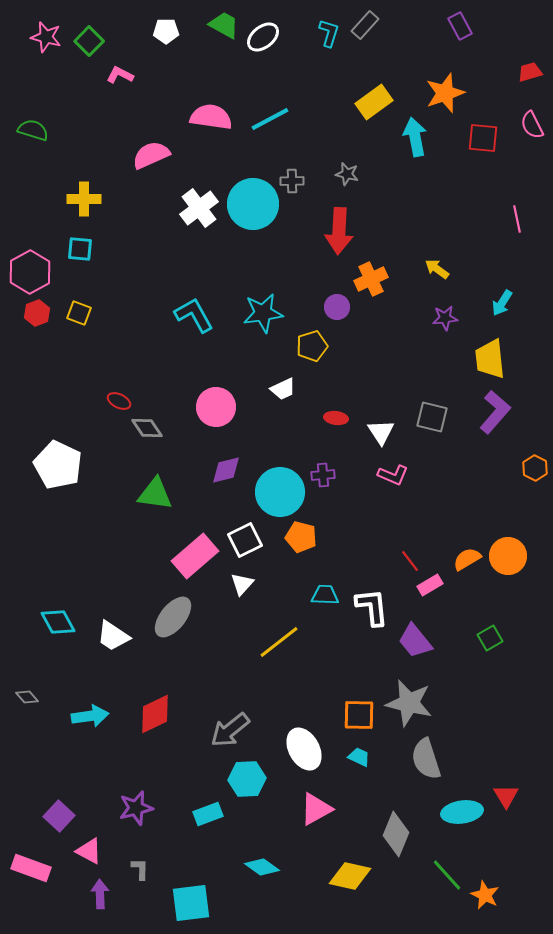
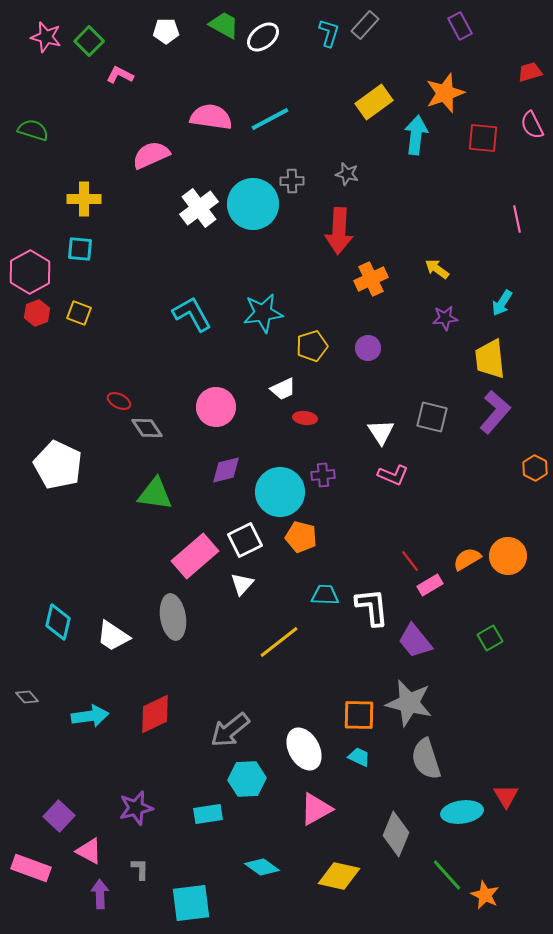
cyan arrow at (415, 137): moved 1 px right, 2 px up; rotated 18 degrees clockwise
purple circle at (337, 307): moved 31 px right, 41 px down
cyan L-shape at (194, 315): moved 2 px left, 1 px up
red ellipse at (336, 418): moved 31 px left
gray ellipse at (173, 617): rotated 48 degrees counterclockwise
cyan diamond at (58, 622): rotated 42 degrees clockwise
cyan rectangle at (208, 814): rotated 12 degrees clockwise
yellow diamond at (350, 876): moved 11 px left
